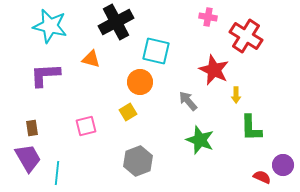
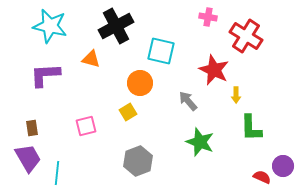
black cross: moved 4 px down
cyan square: moved 5 px right
orange circle: moved 1 px down
green star: moved 2 px down
purple circle: moved 1 px down
